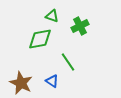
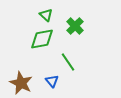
green triangle: moved 6 px left, 1 px up; rotated 24 degrees clockwise
green cross: moved 5 px left; rotated 18 degrees counterclockwise
green diamond: moved 2 px right
blue triangle: rotated 16 degrees clockwise
